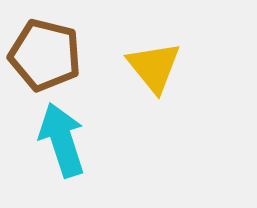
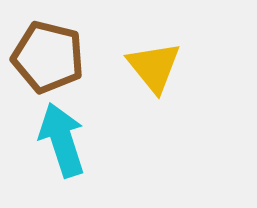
brown pentagon: moved 3 px right, 2 px down
